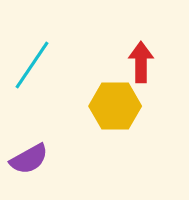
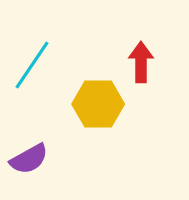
yellow hexagon: moved 17 px left, 2 px up
